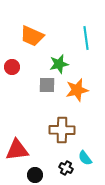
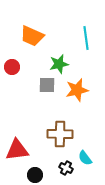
brown cross: moved 2 px left, 4 px down
